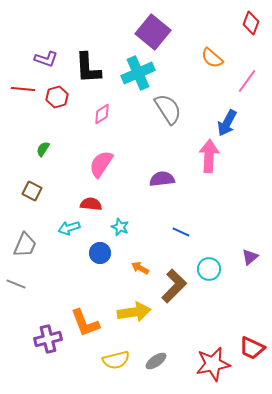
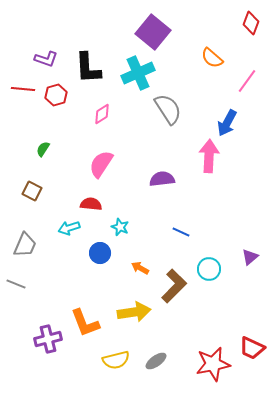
red hexagon: moved 1 px left, 2 px up
